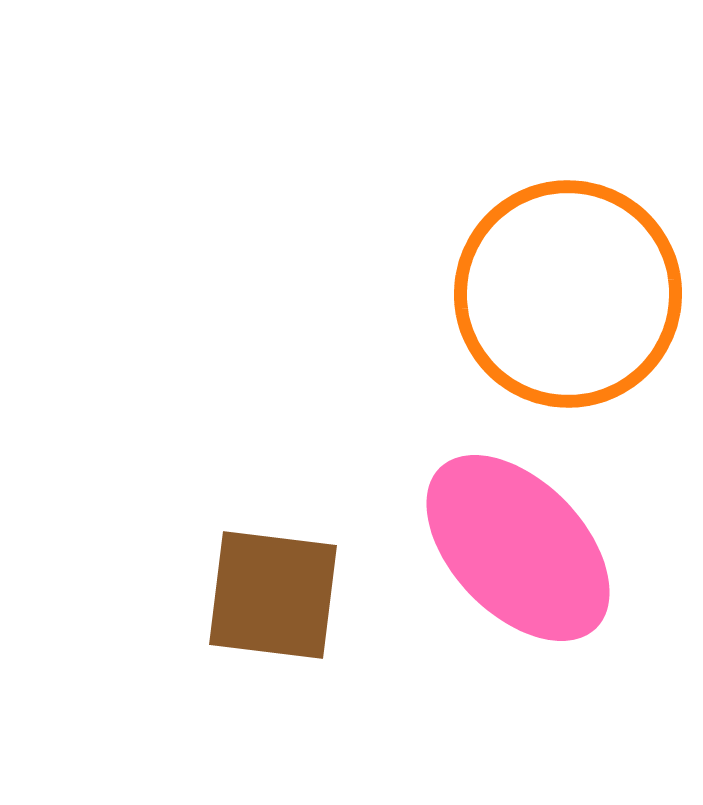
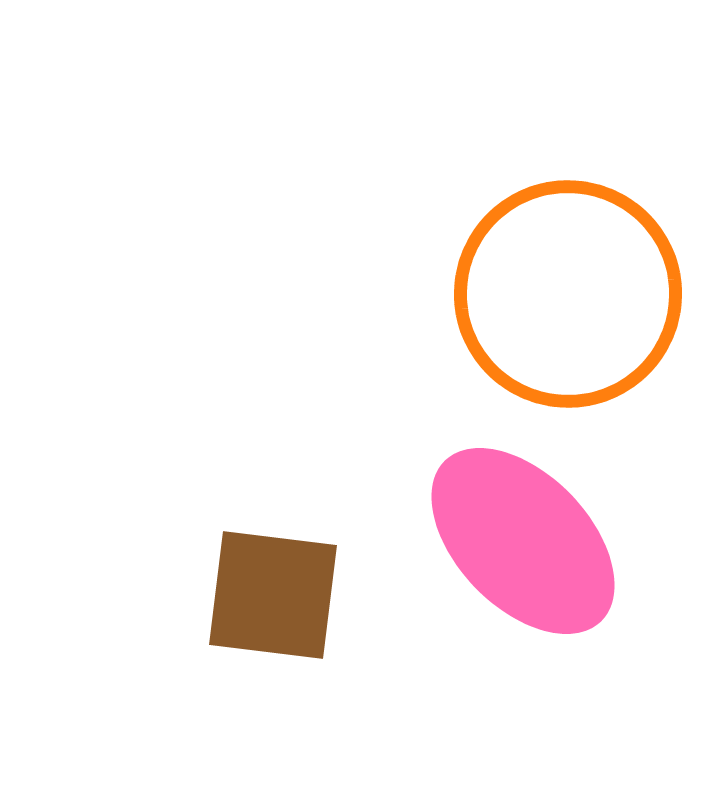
pink ellipse: moved 5 px right, 7 px up
